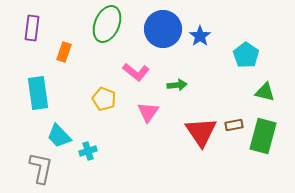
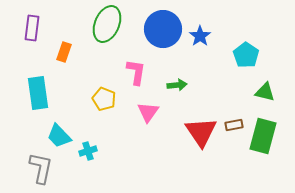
pink L-shape: rotated 120 degrees counterclockwise
